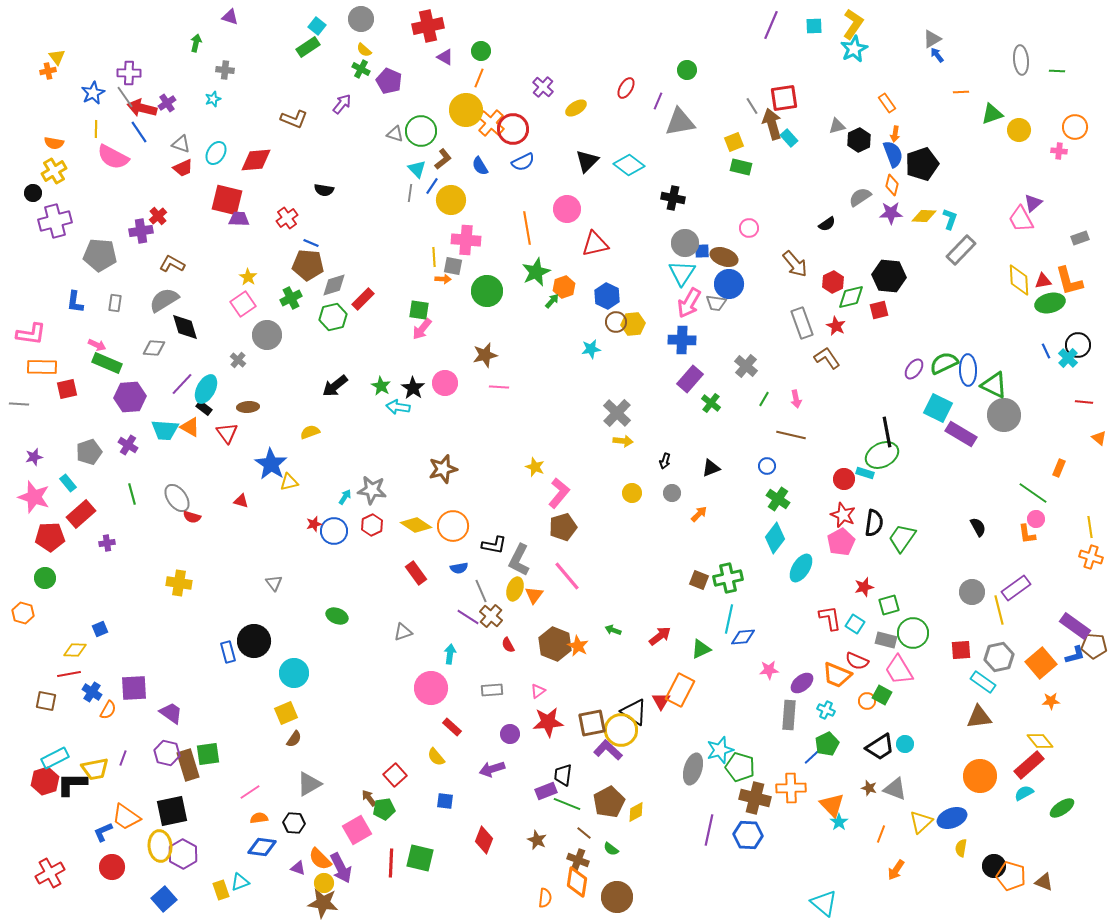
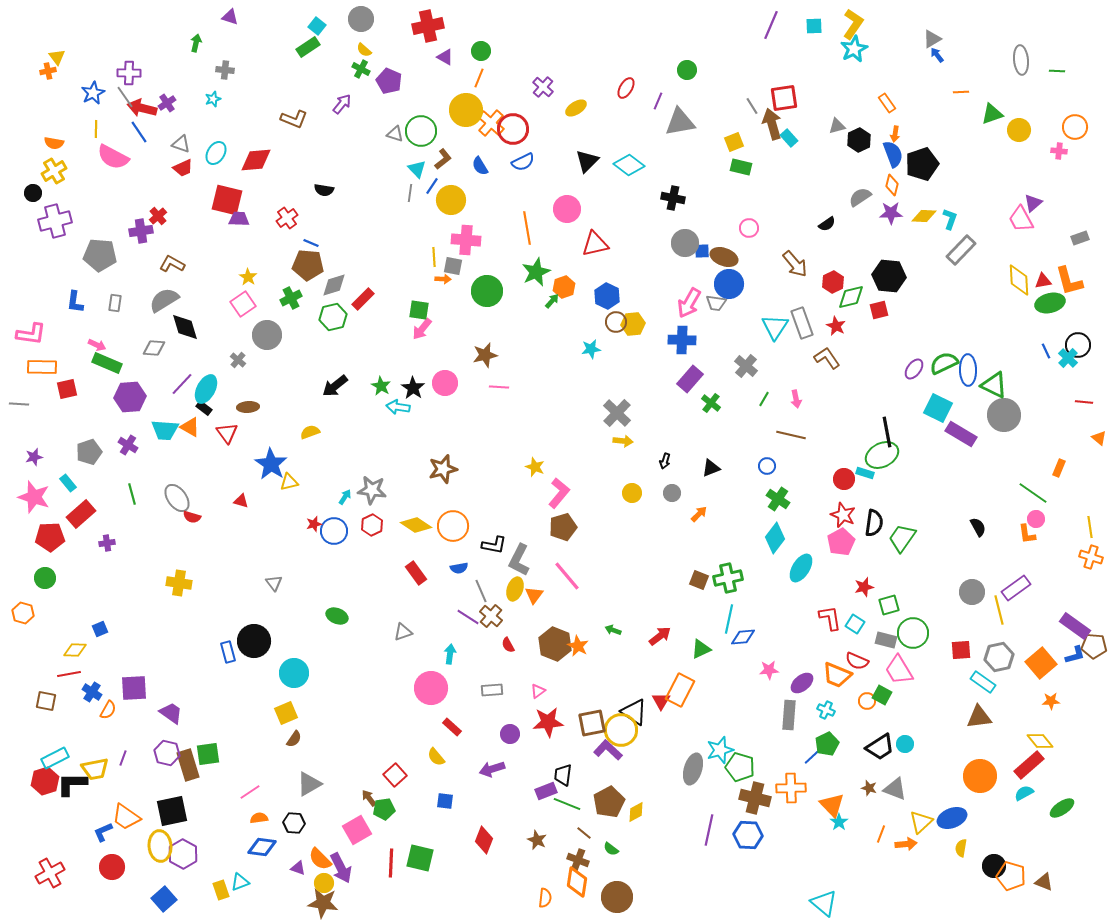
cyan triangle at (682, 273): moved 93 px right, 54 px down
orange arrow at (896, 870): moved 10 px right, 26 px up; rotated 130 degrees counterclockwise
